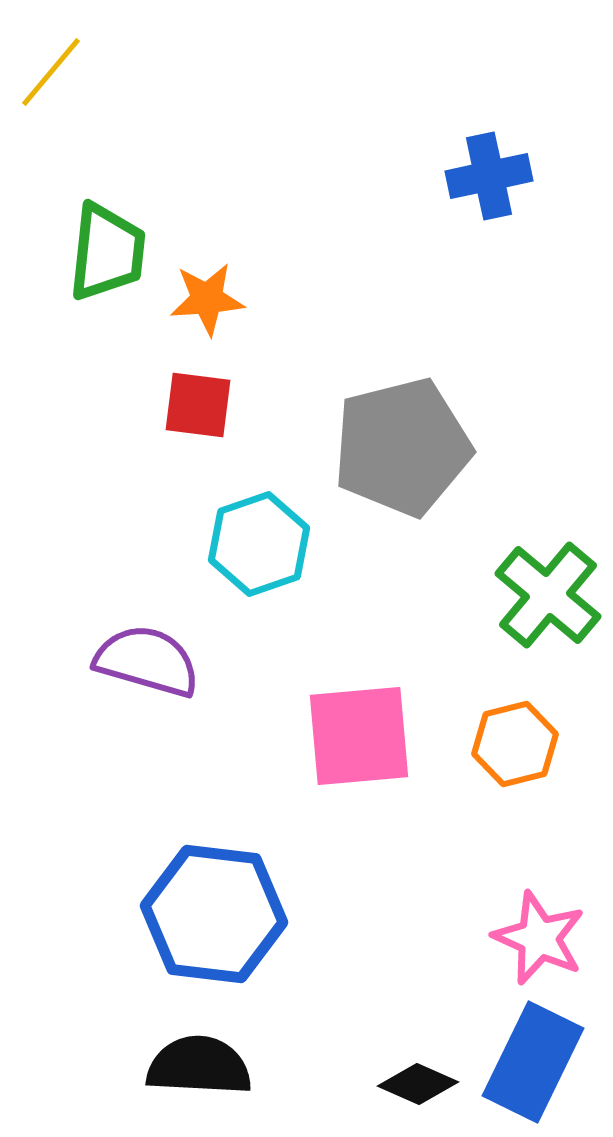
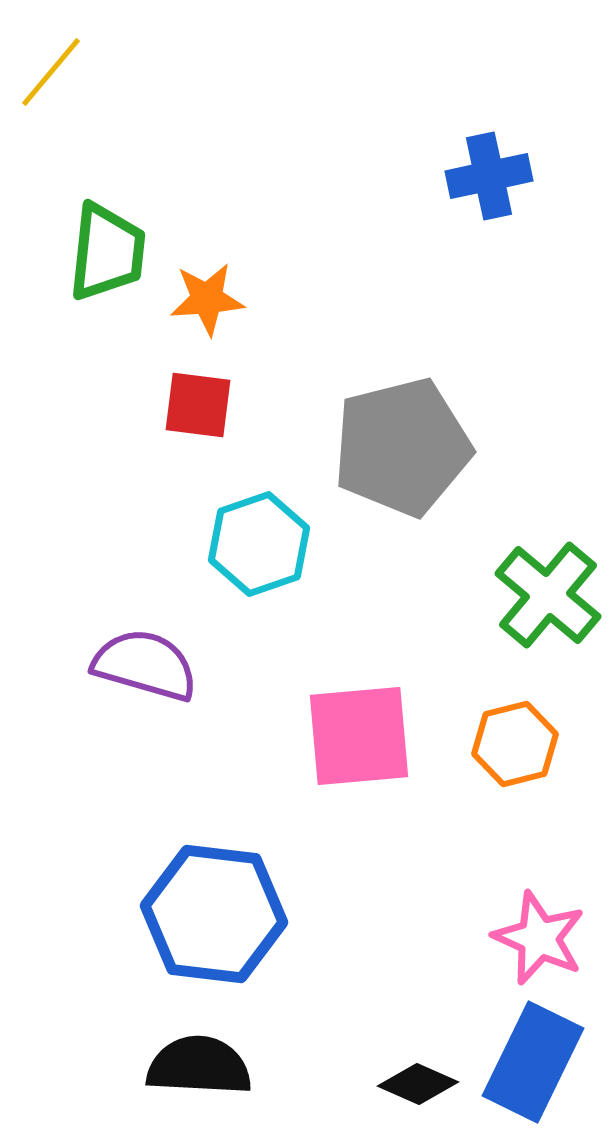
purple semicircle: moved 2 px left, 4 px down
